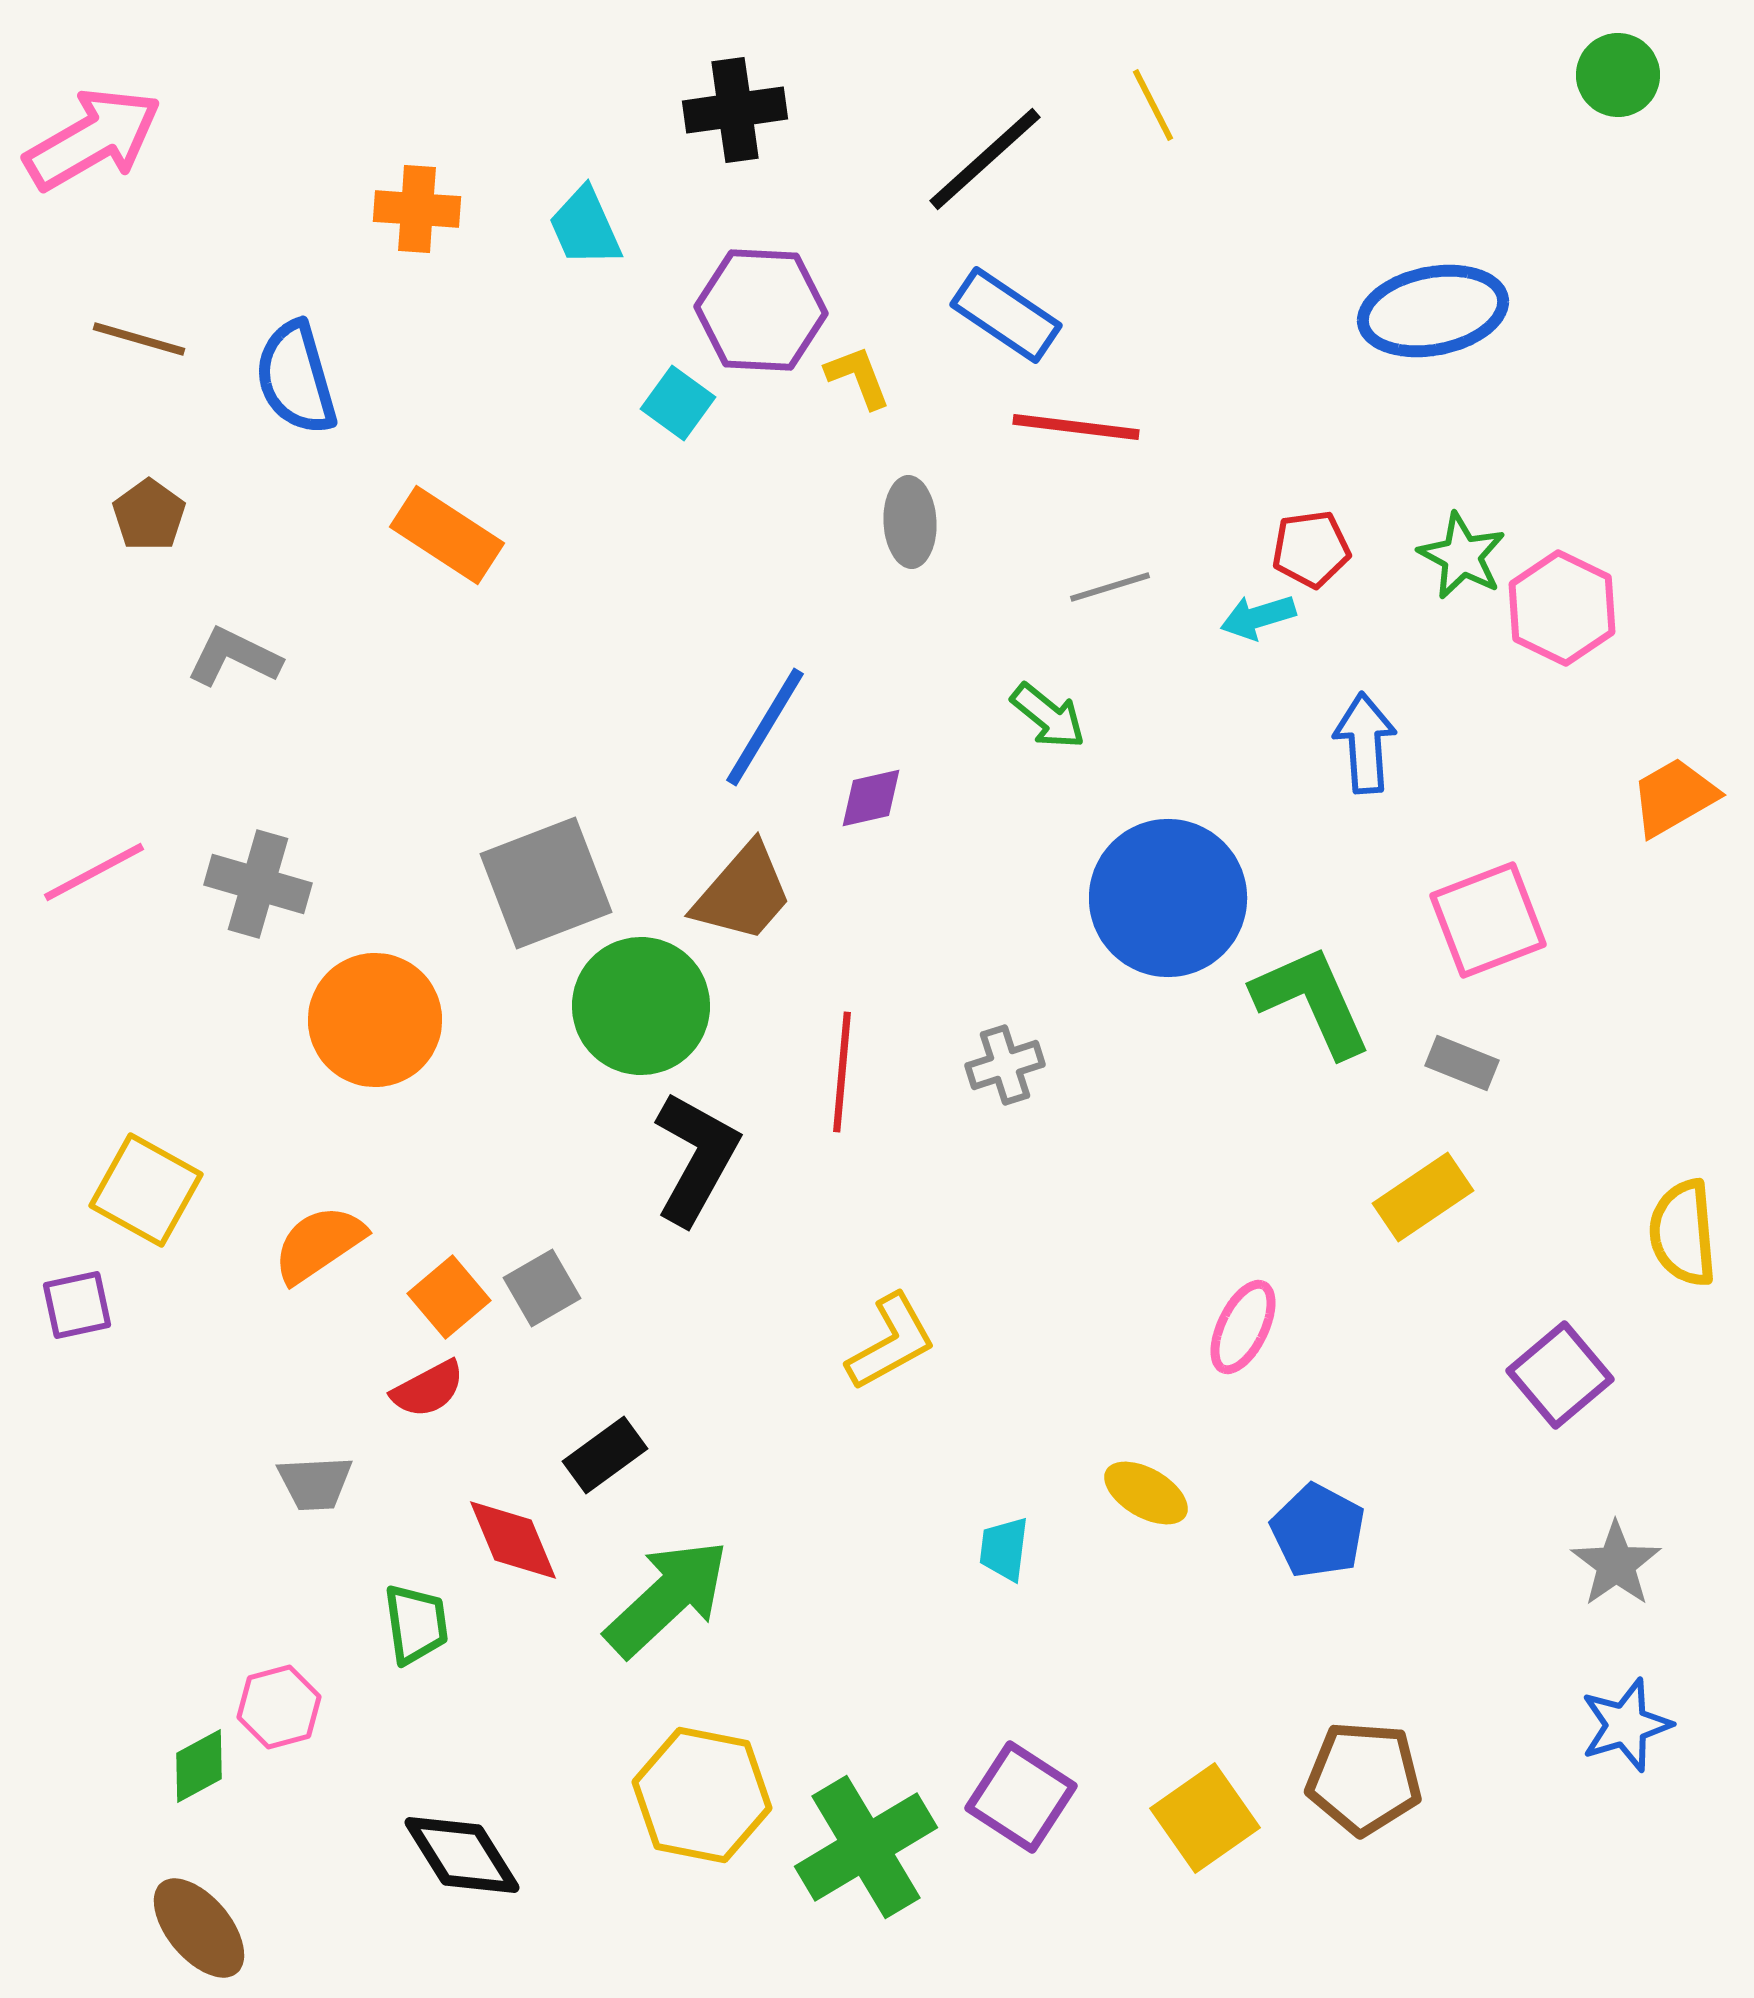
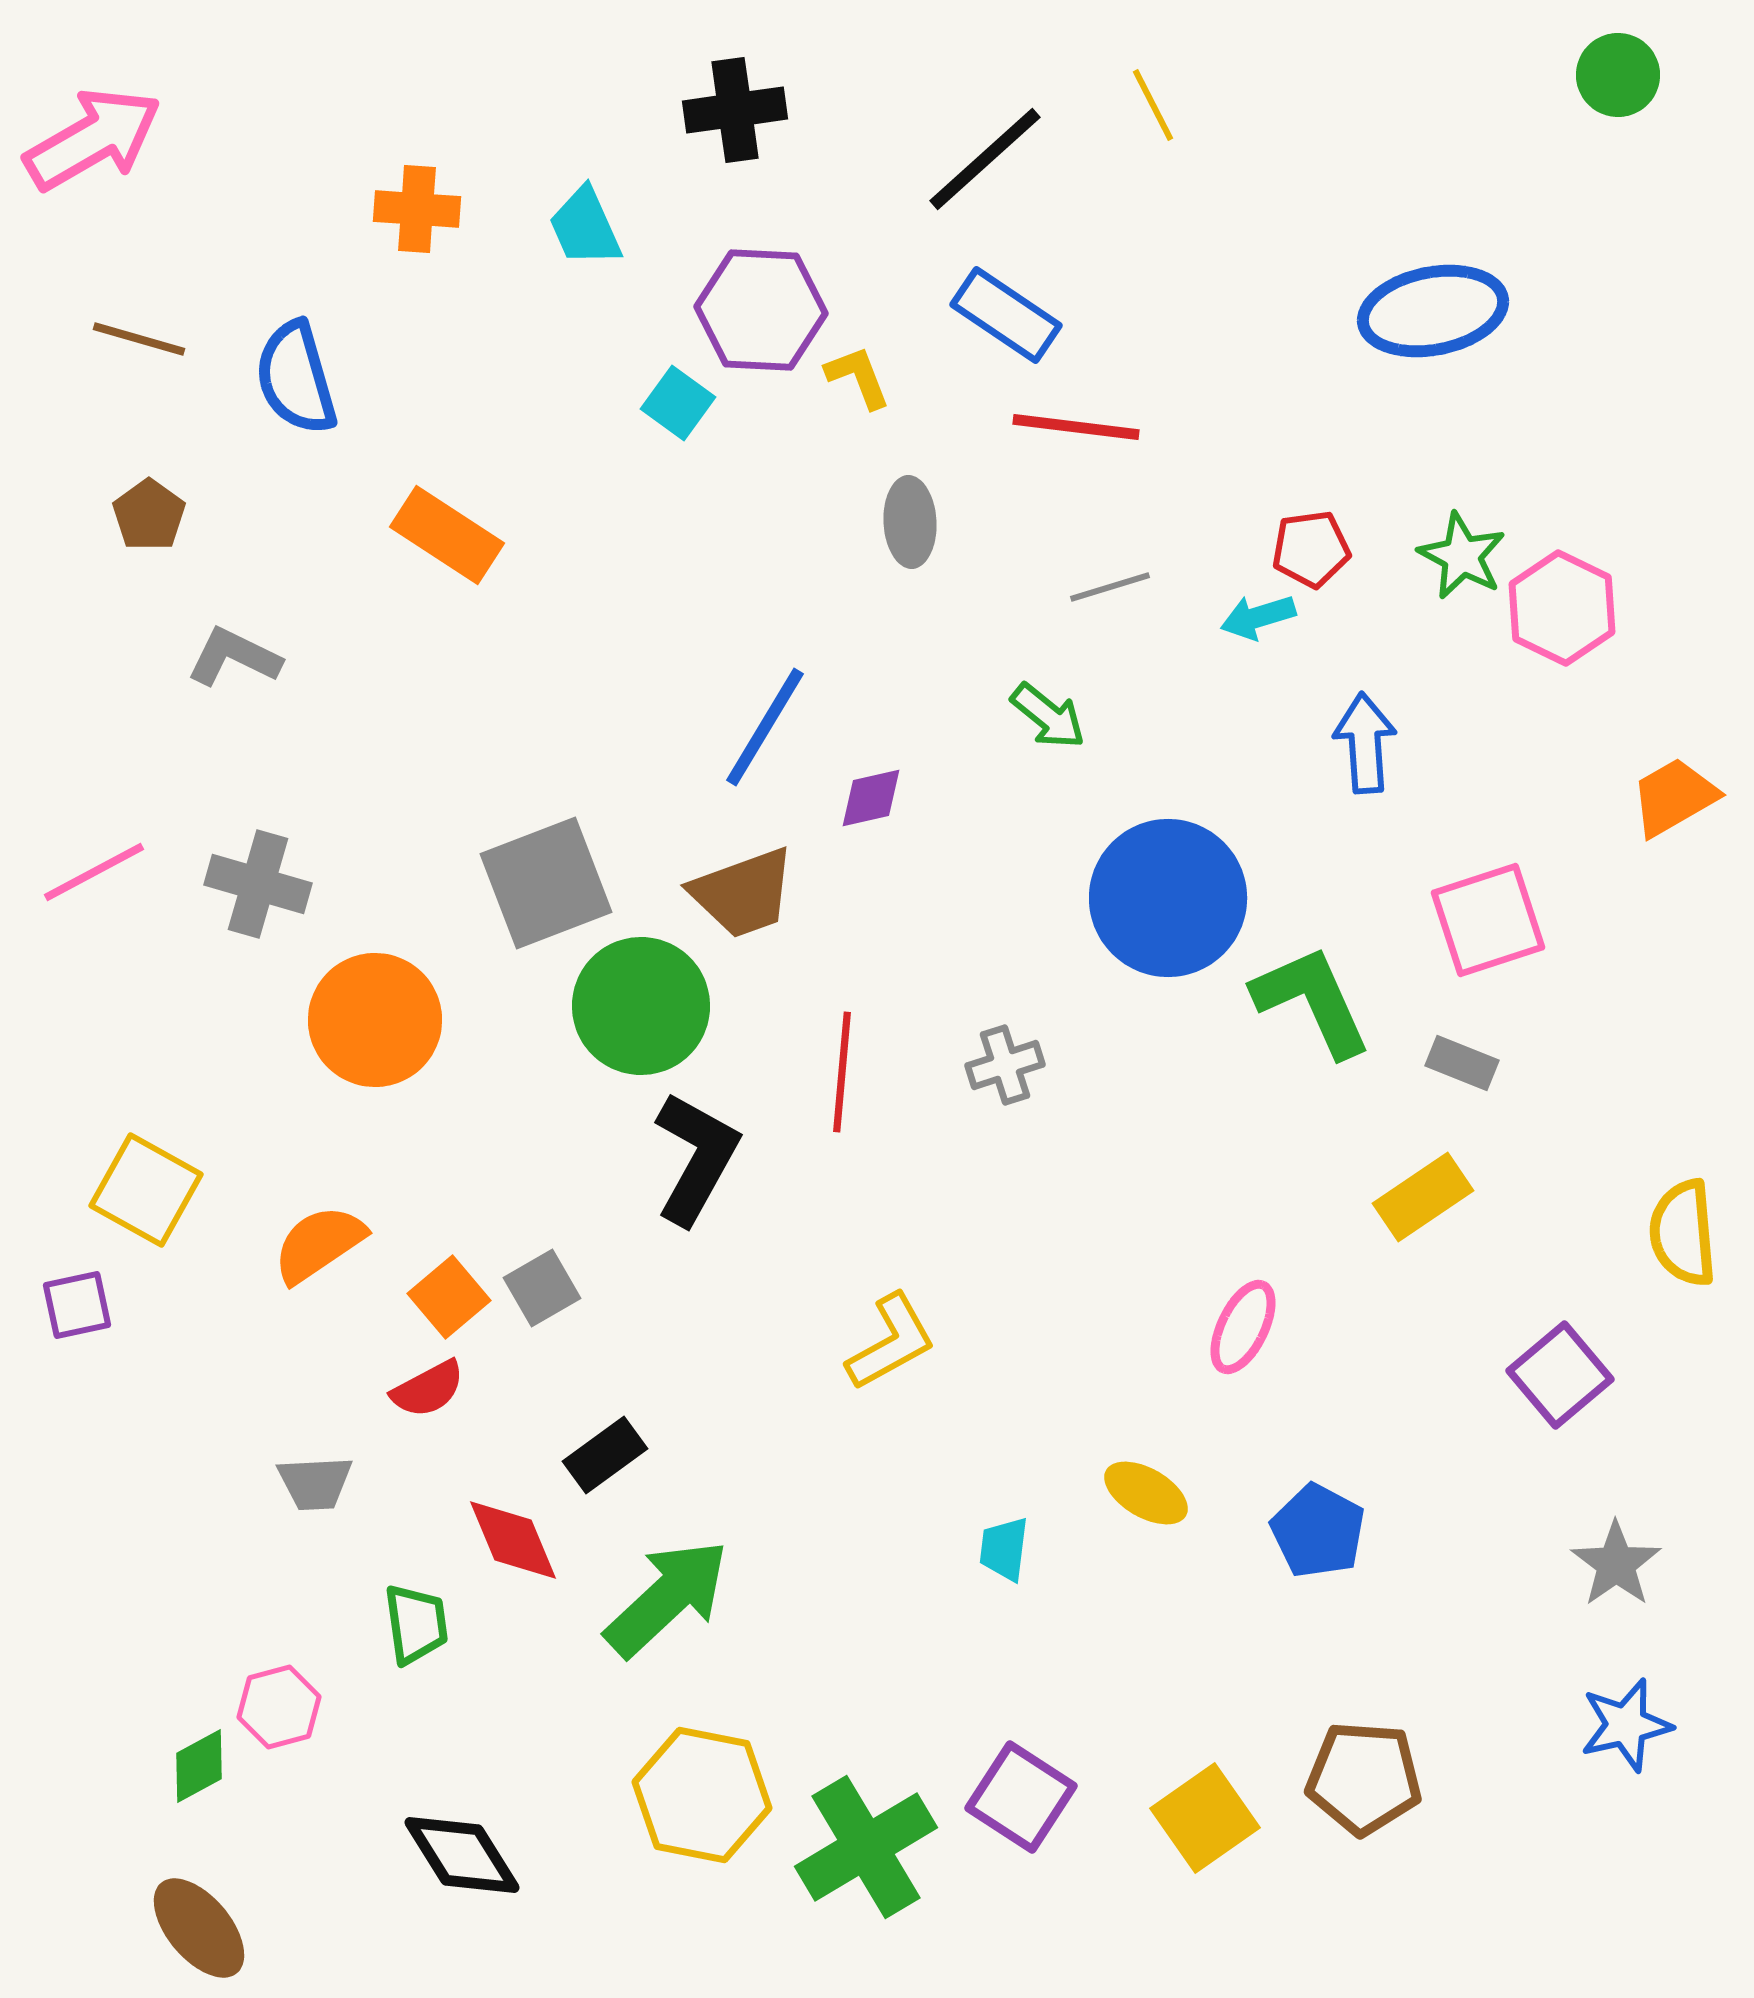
brown trapezoid at (743, 893): rotated 29 degrees clockwise
pink square at (1488, 920): rotated 3 degrees clockwise
blue star at (1626, 1725): rotated 4 degrees clockwise
